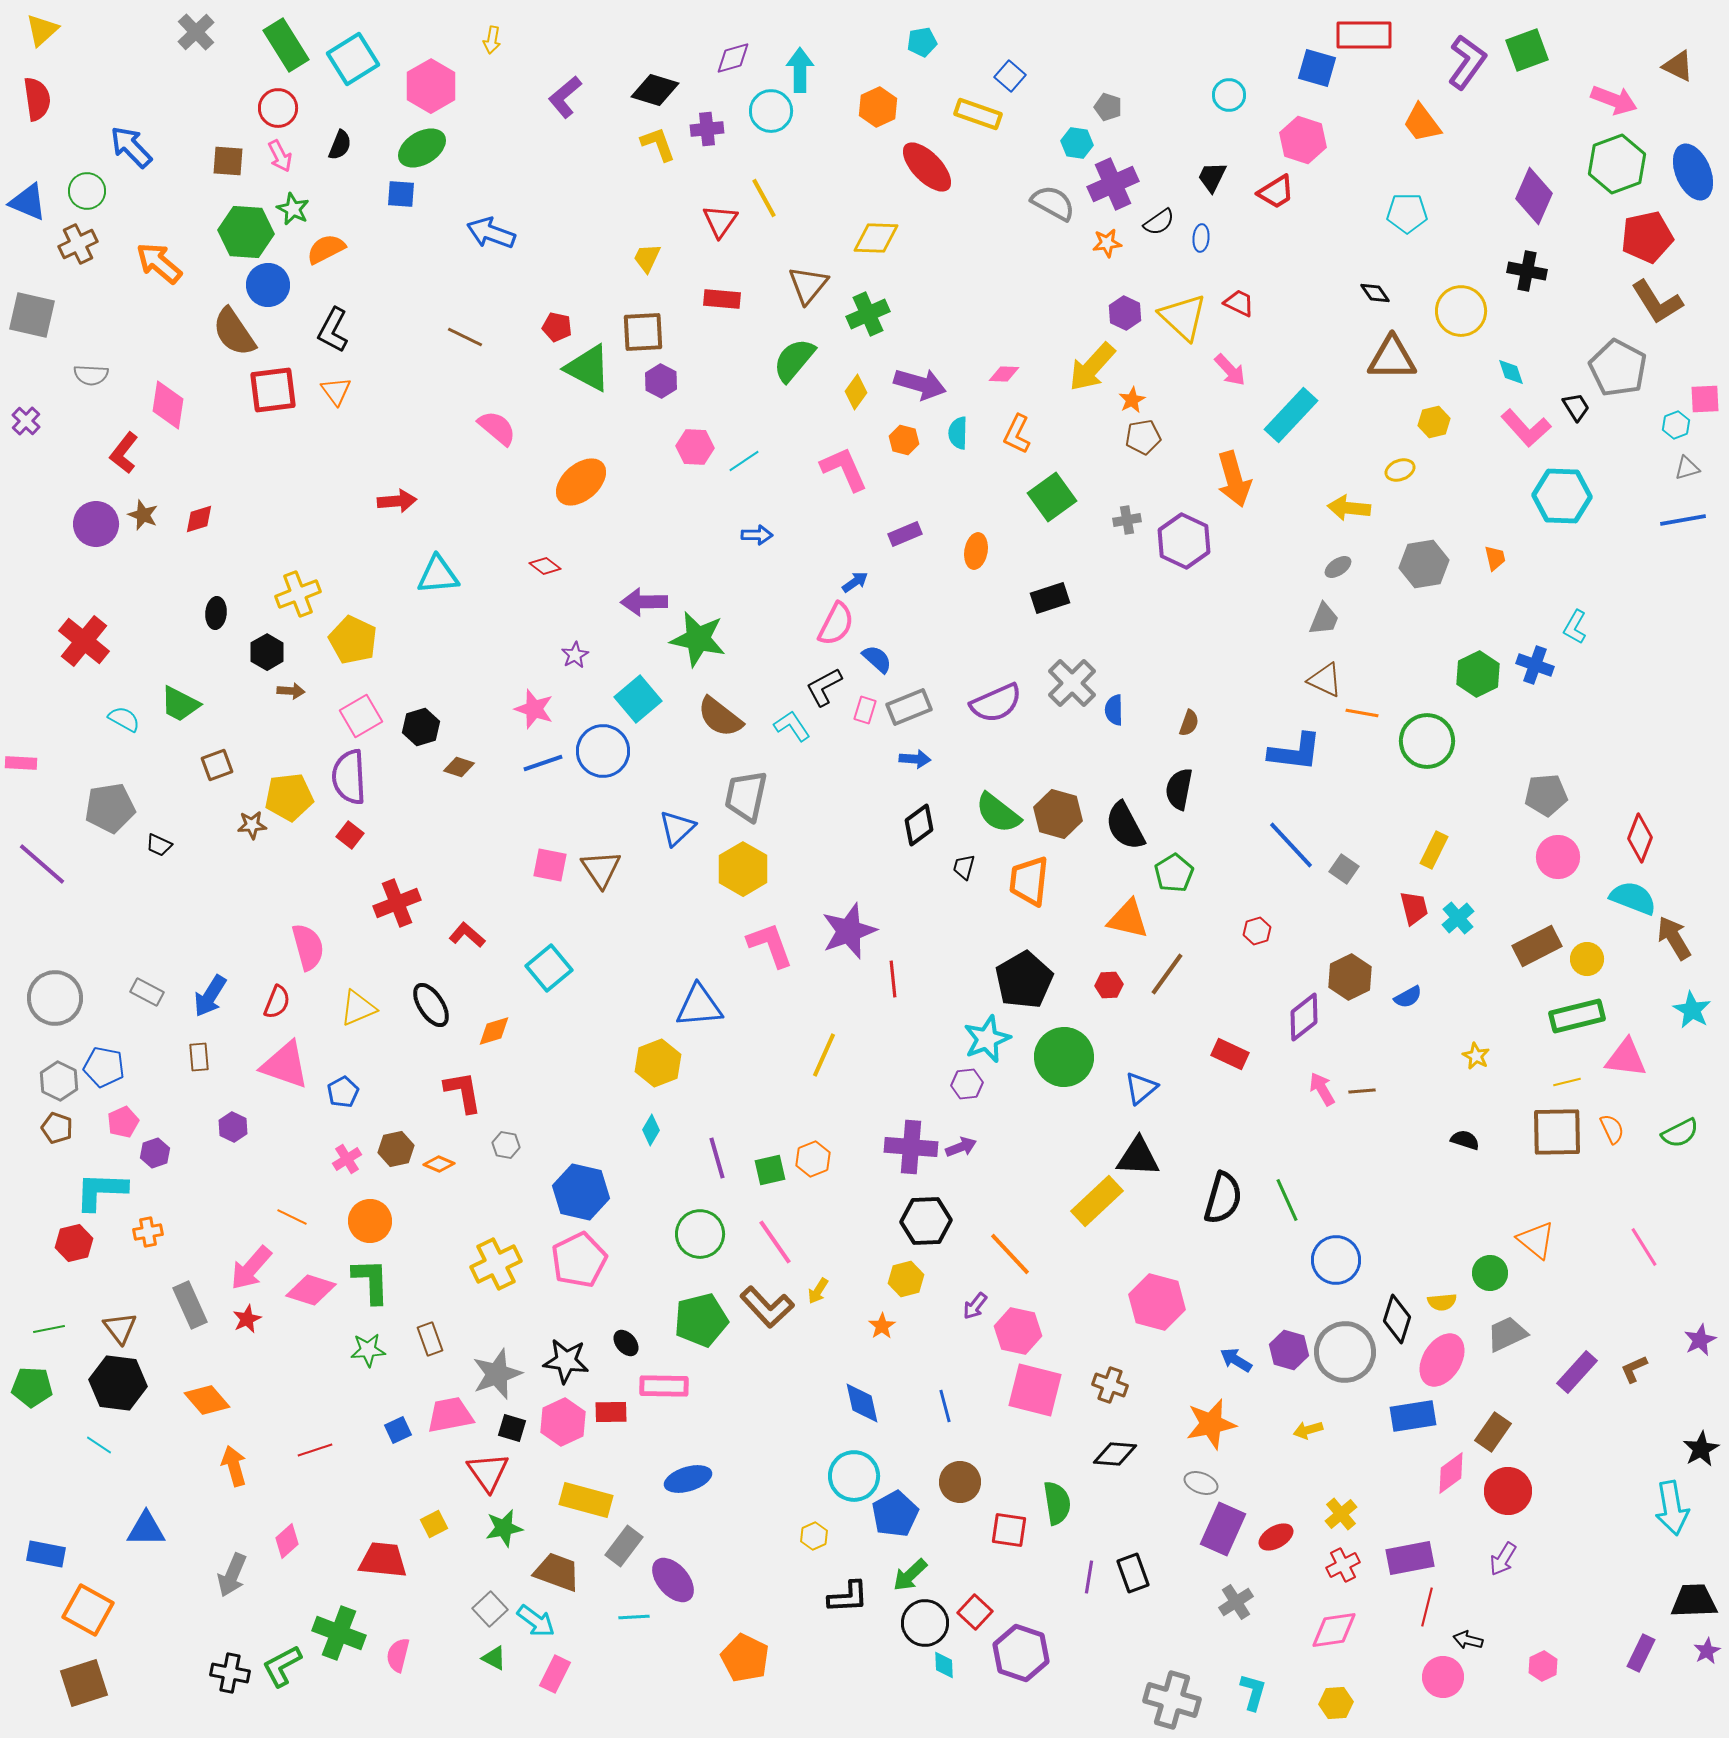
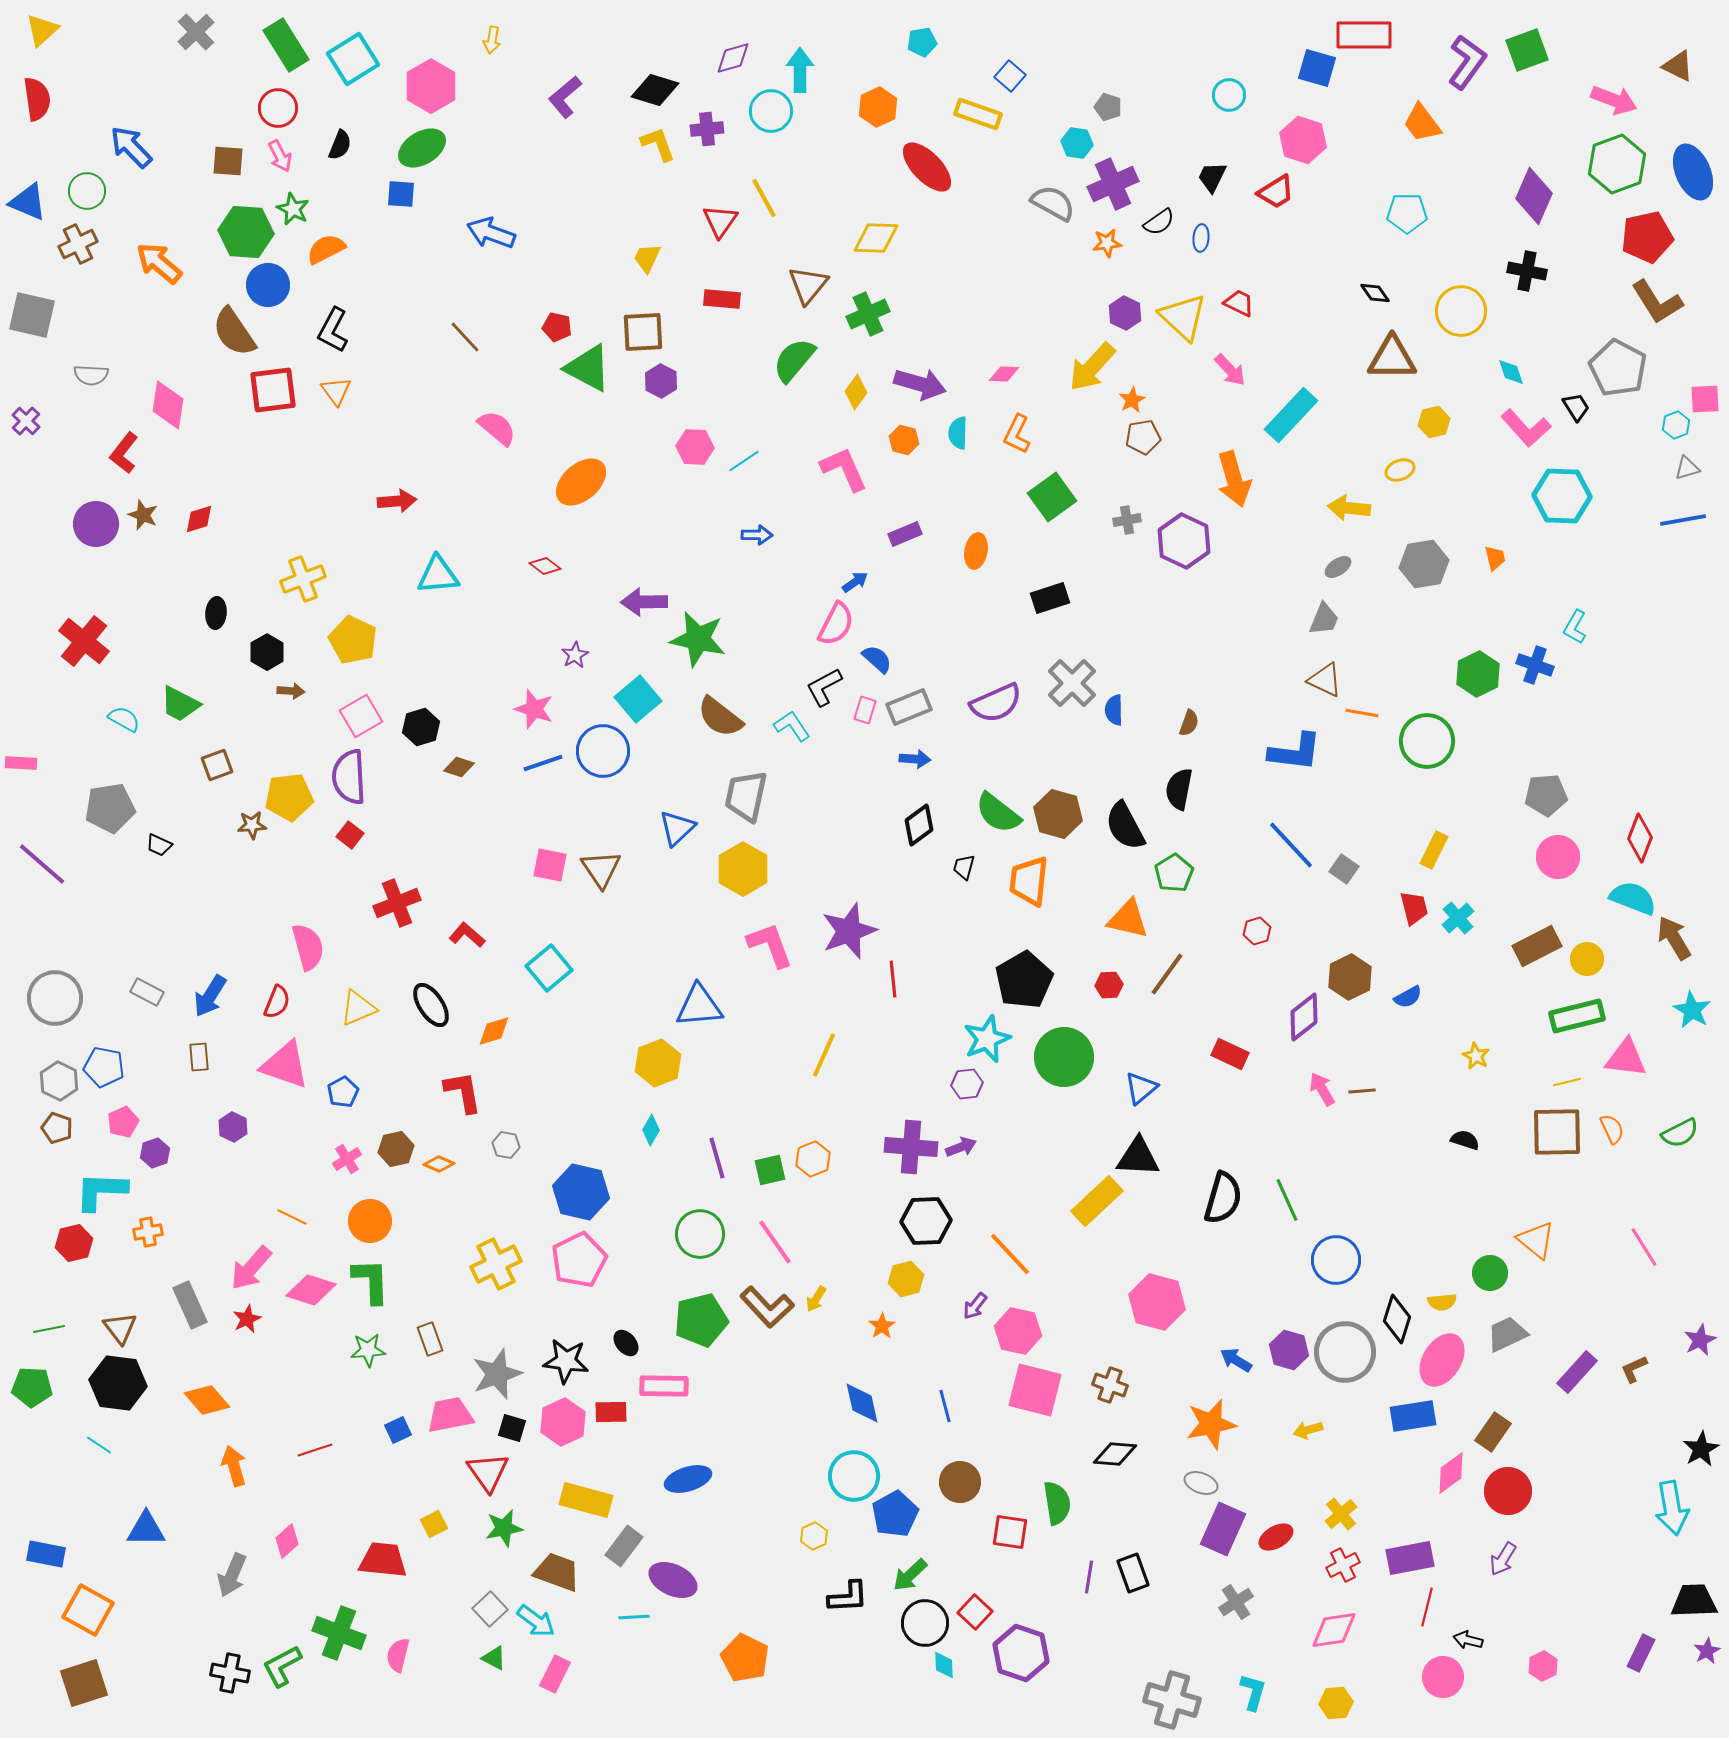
brown line at (465, 337): rotated 21 degrees clockwise
yellow cross at (298, 594): moved 5 px right, 15 px up
yellow arrow at (818, 1291): moved 2 px left, 8 px down
red square at (1009, 1530): moved 1 px right, 2 px down
purple ellipse at (673, 1580): rotated 24 degrees counterclockwise
